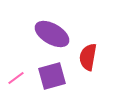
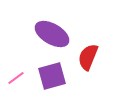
red semicircle: rotated 12 degrees clockwise
